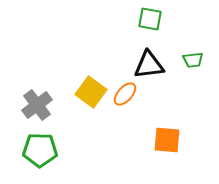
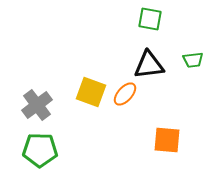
yellow square: rotated 16 degrees counterclockwise
